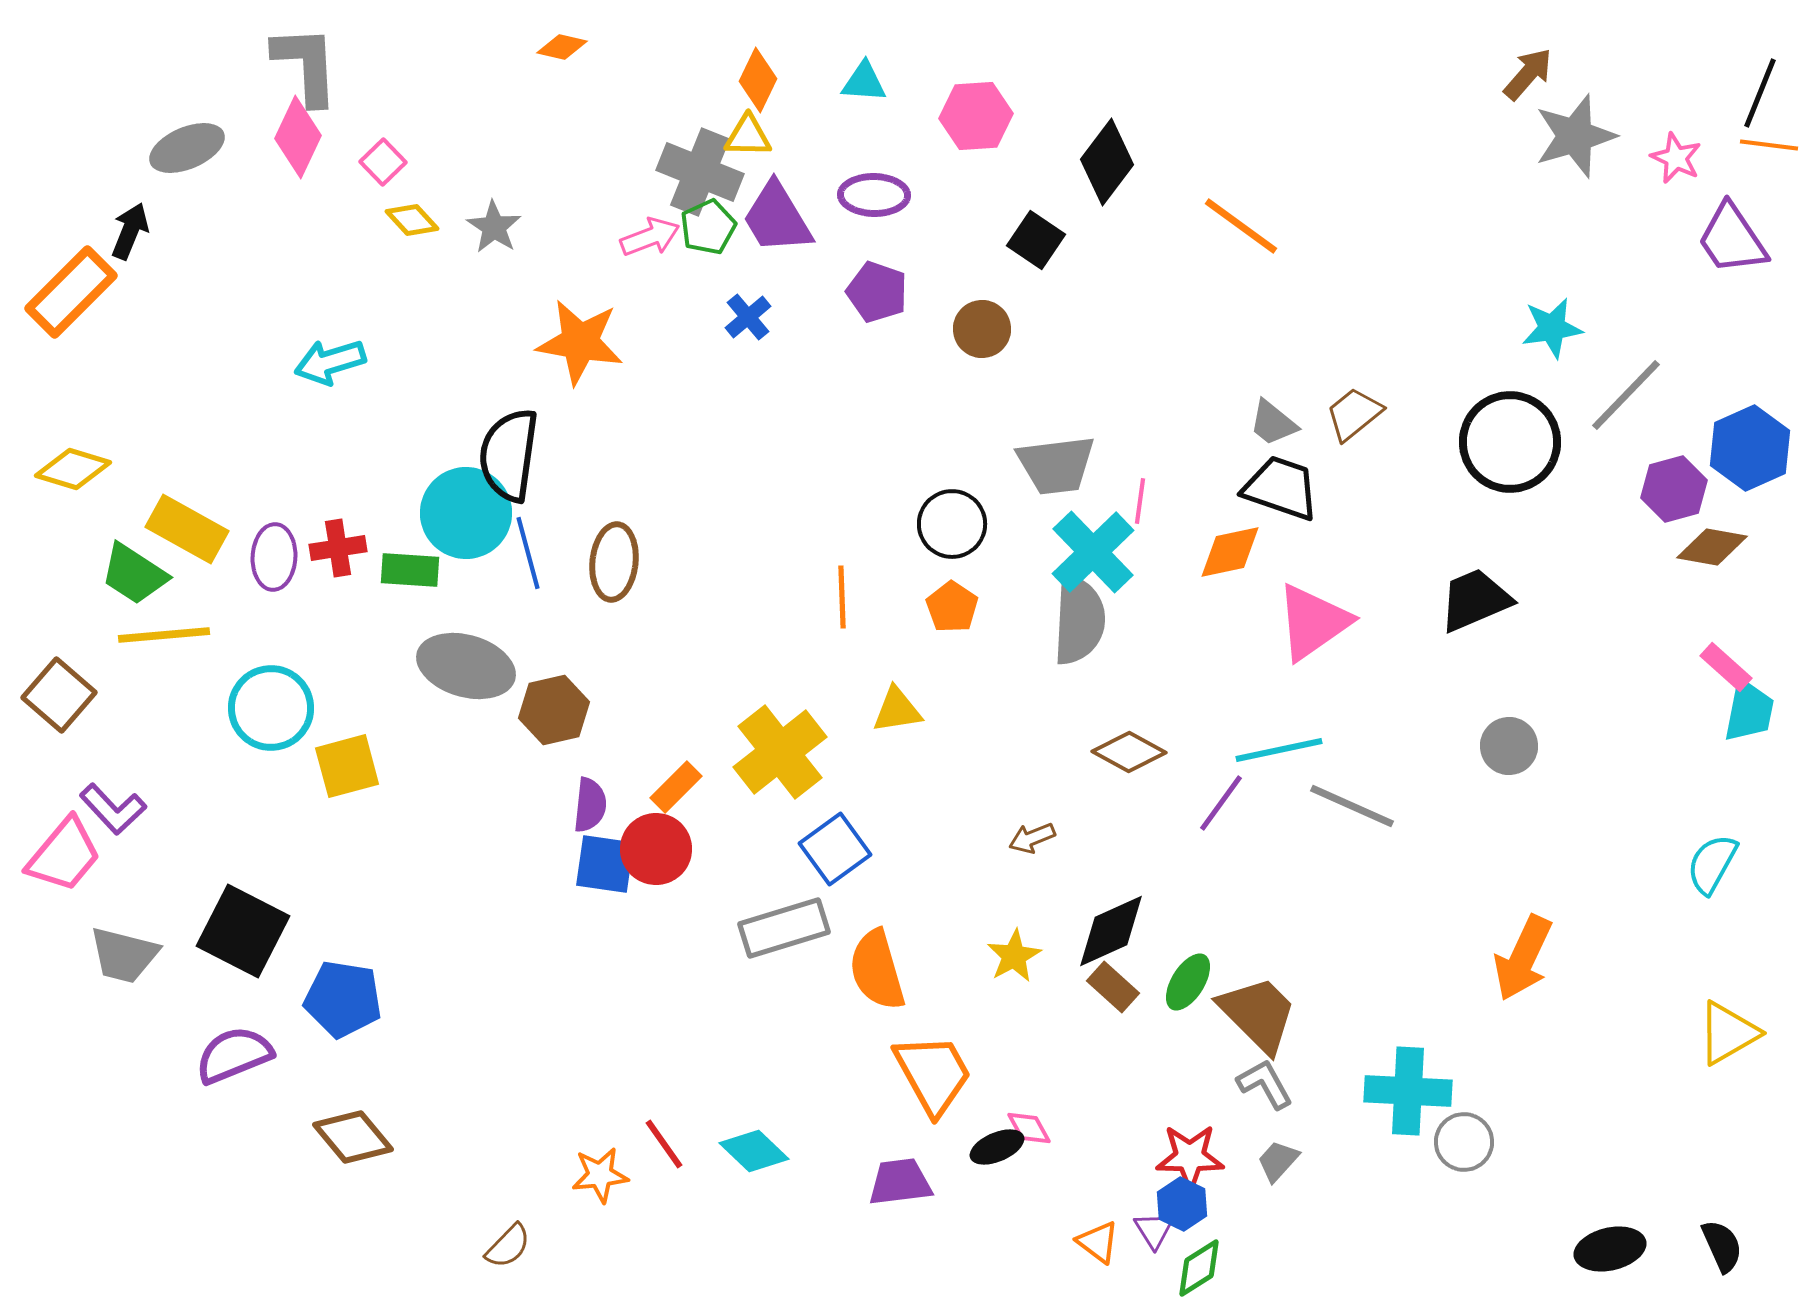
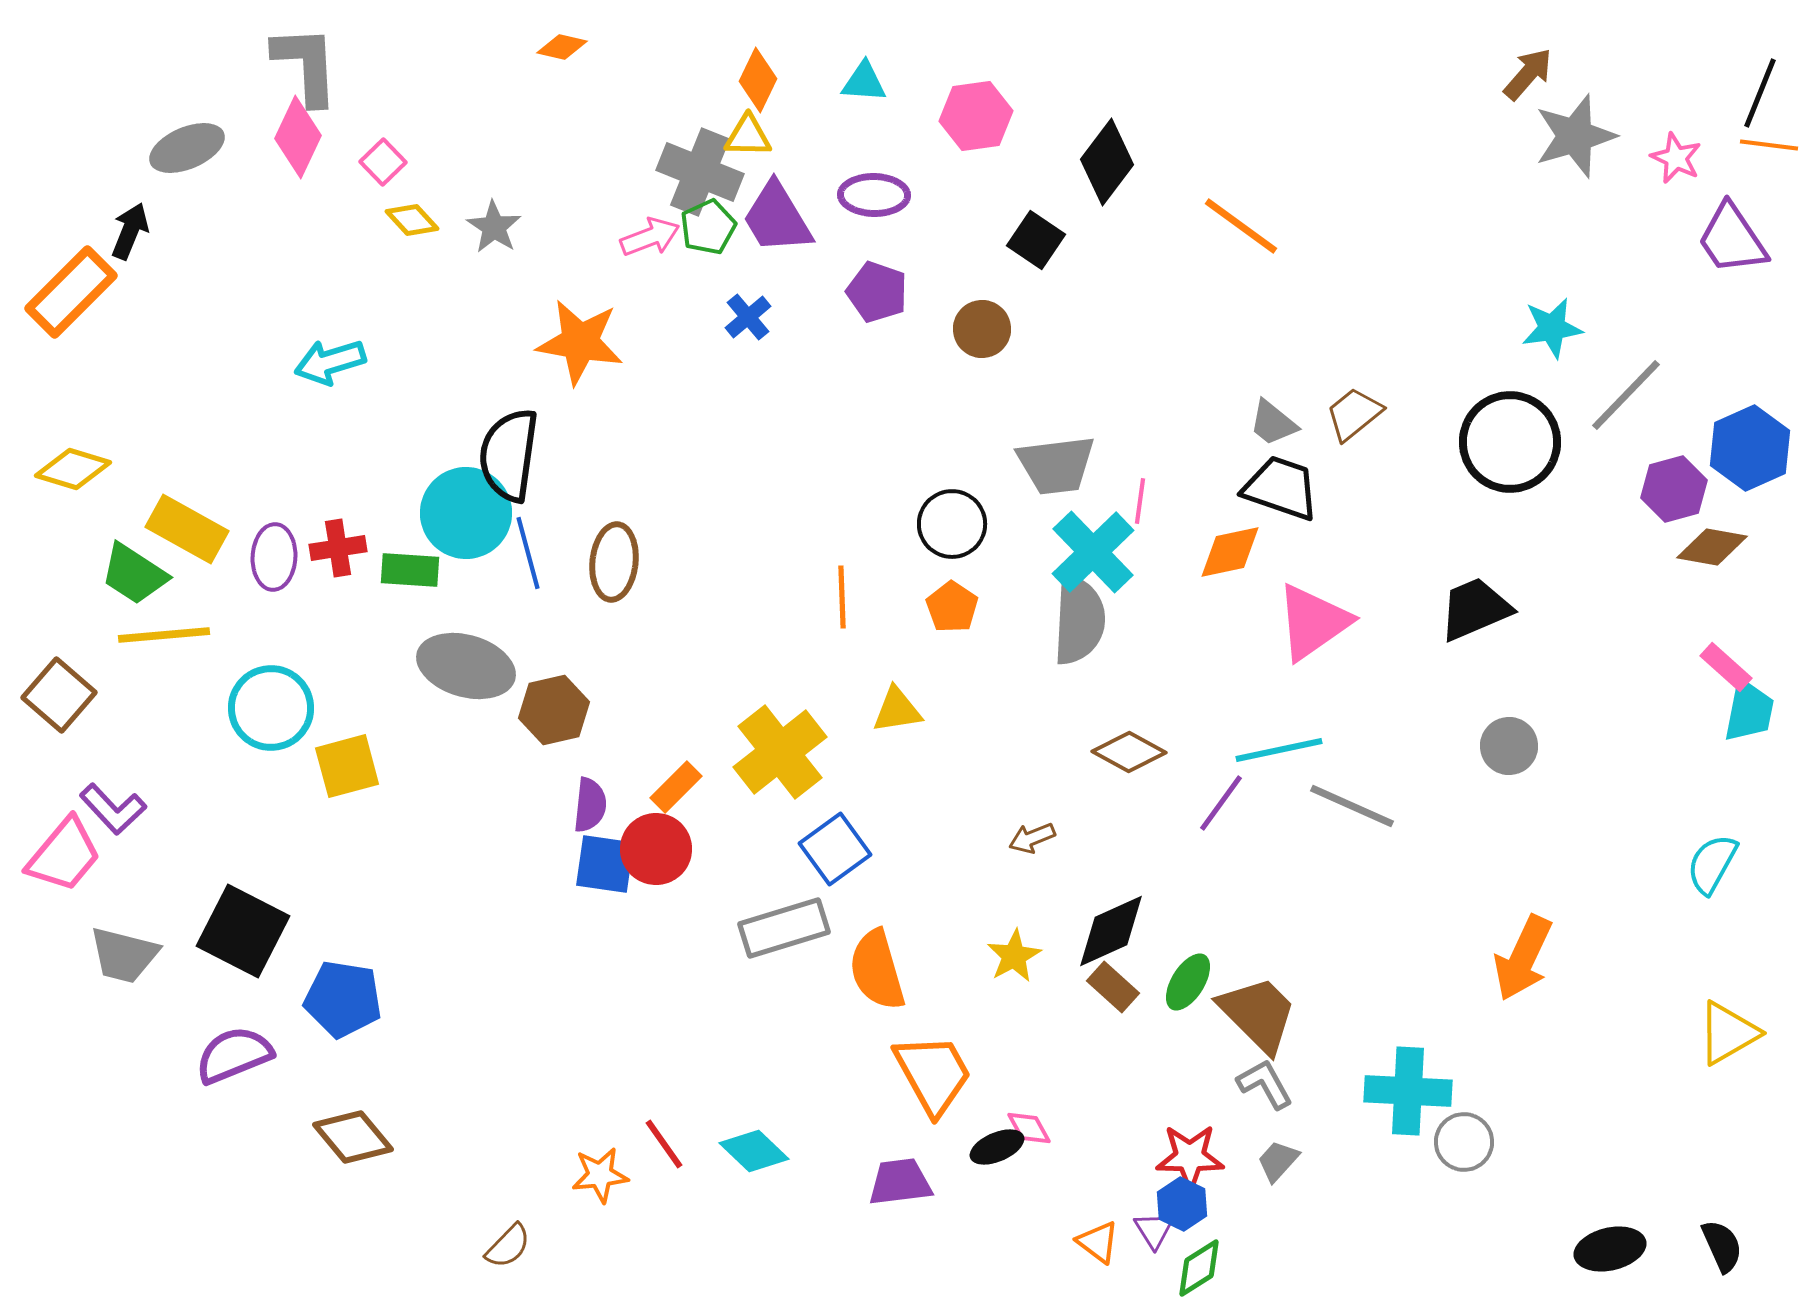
pink hexagon at (976, 116): rotated 4 degrees counterclockwise
black trapezoid at (1475, 600): moved 9 px down
